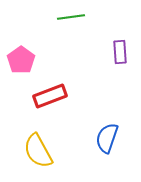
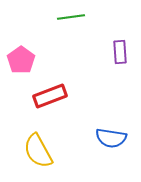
blue semicircle: moved 4 px right; rotated 100 degrees counterclockwise
